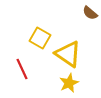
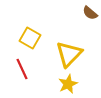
yellow square: moved 10 px left
yellow triangle: moved 1 px right; rotated 40 degrees clockwise
yellow star: moved 1 px left, 1 px down
